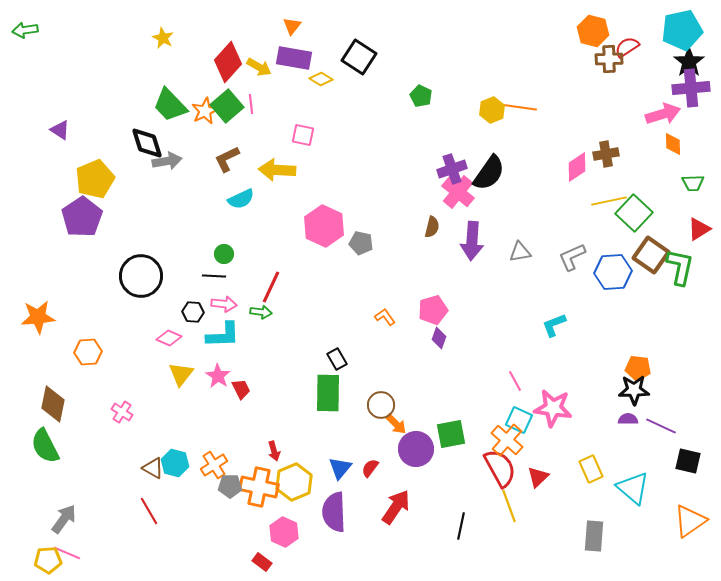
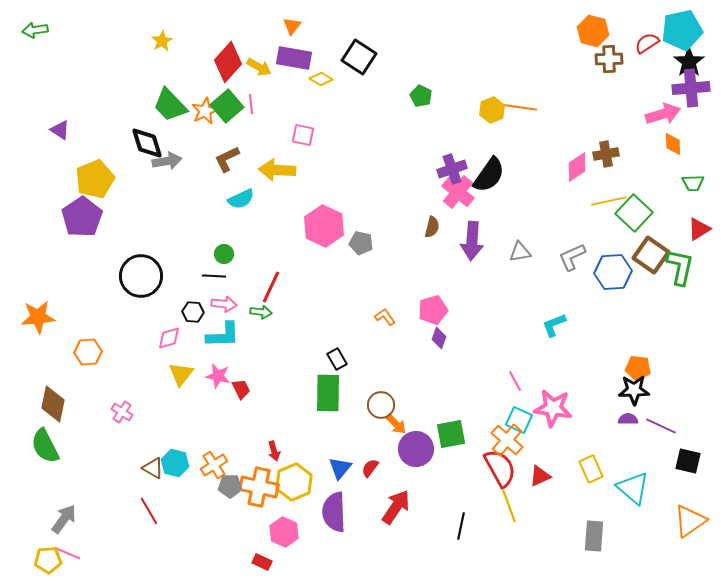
green arrow at (25, 30): moved 10 px right
yellow star at (163, 38): moved 1 px left, 3 px down; rotated 15 degrees clockwise
red semicircle at (627, 47): moved 20 px right, 4 px up
black semicircle at (489, 173): moved 2 px down
pink diamond at (169, 338): rotated 40 degrees counterclockwise
pink star at (218, 376): rotated 20 degrees counterclockwise
red triangle at (538, 477): moved 2 px right, 1 px up; rotated 20 degrees clockwise
red rectangle at (262, 562): rotated 12 degrees counterclockwise
